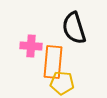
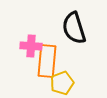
orange rectangle: moved 6 px left, 1 px up
yellow pentagon: rotated 25 degrees counterclockwise
